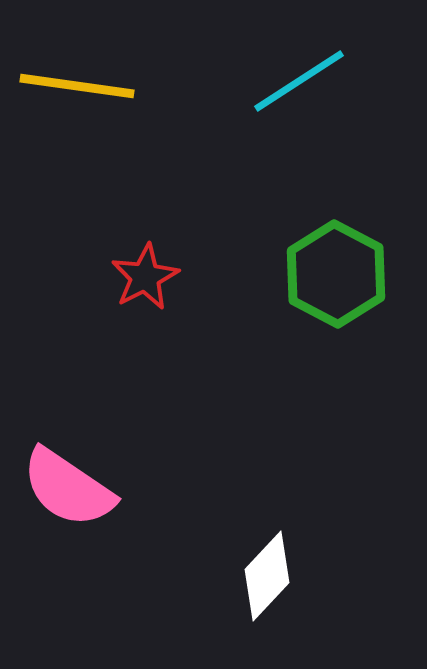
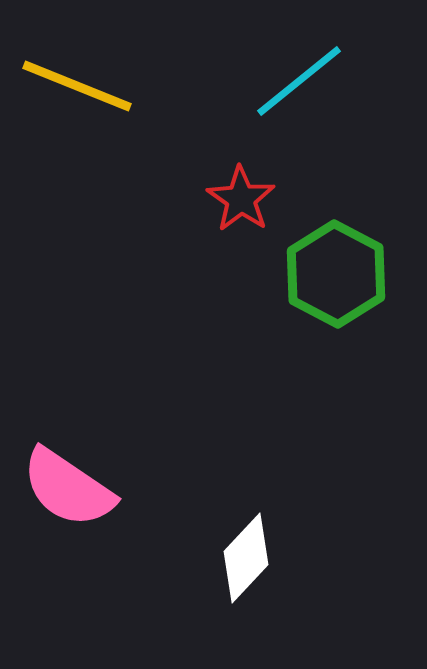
cyan line: rotated 6 degrees counterclockwise
yellow line: rotated 14 degrees clockwise
red star: moved 96 px right, 78 px up; rotated 10 degrees counterclockwise
white diamond: moved 21 px left, 18 px up
